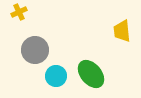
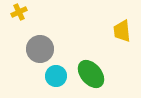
gray circle: moved 5 px right, 1 px up
